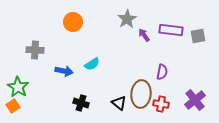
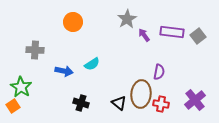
purple rectangle: moved 1 px right, 2 px down
gray square: rotated 28 degrees counterclockwise
purple semicircle: moved 3 px left
green star: moved 3 px right
